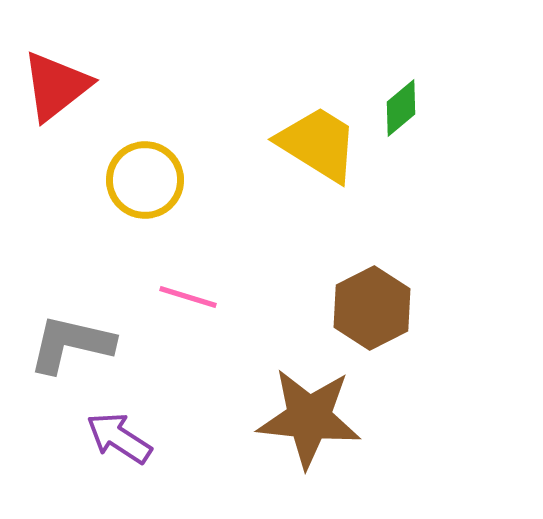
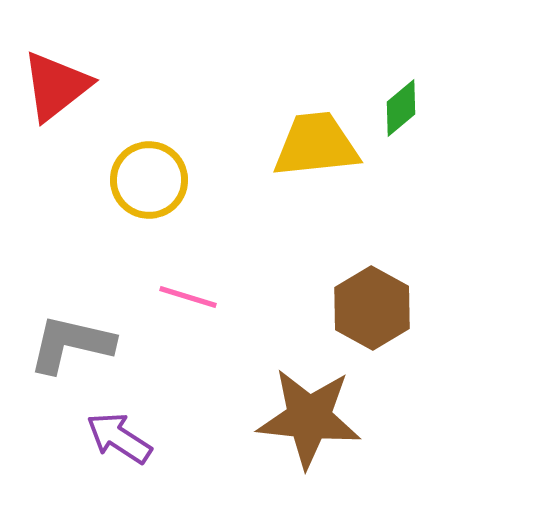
yellow trapezoid: moved 2 px left, 1 px down; rotated 38 degrees counterclockwise
yellow circle: moved 4 px right
brown hexagon: rotated 4 degrees counterclockwise
